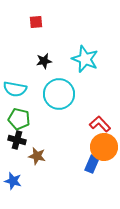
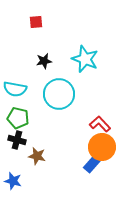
green pentagon: moved 1 px left, 1 px up
orange circle: moved 2 px left
blue rectangle: rotated 18 degrees clockwise
